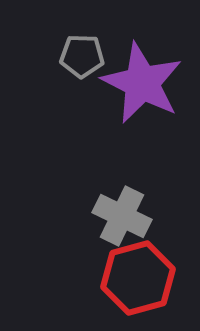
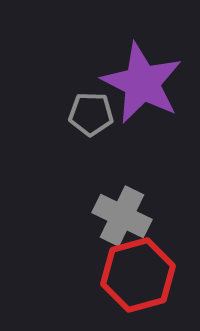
gray pentagon: moved 9 px right, 58 px down
red hexagon: moved 3 px up
